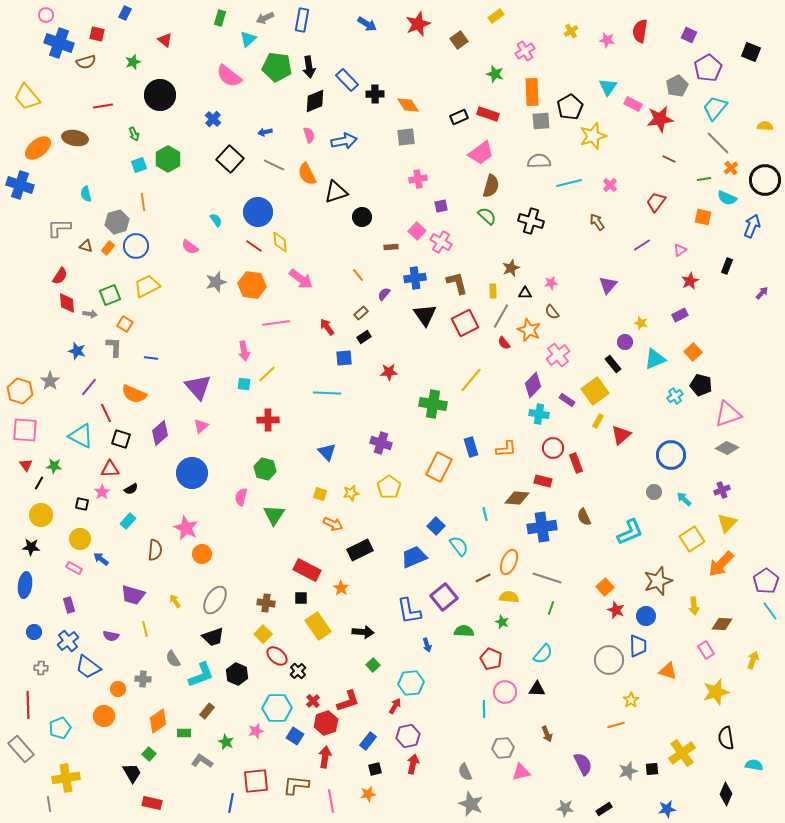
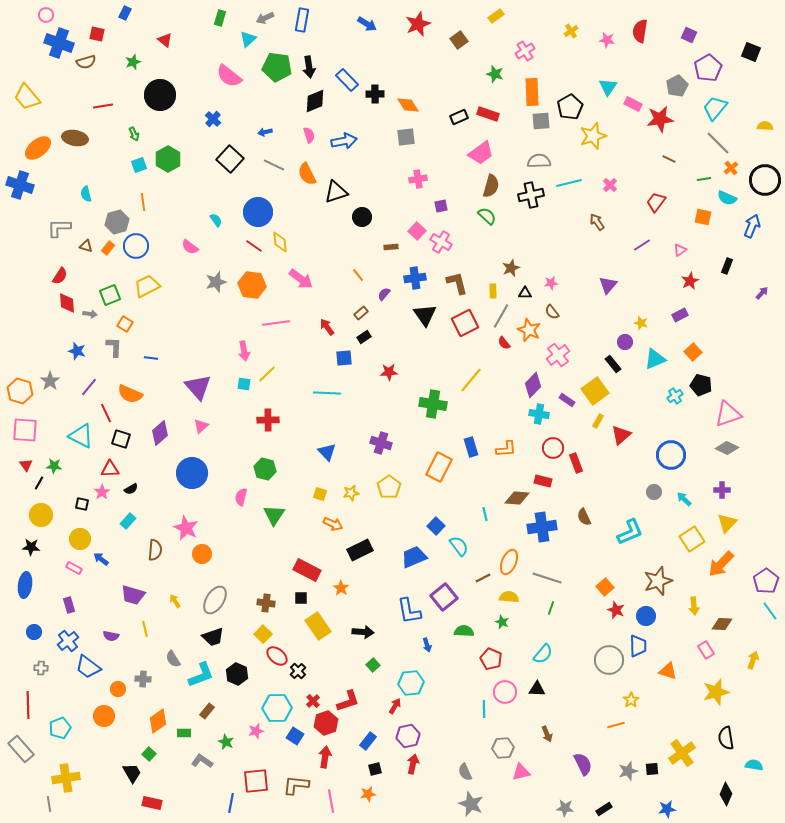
black cross at (531, 221): moved 26 px up; rotated 30 degrees counterclockwise
orange semicircle at (134, 394): moved 4 px left
purple cross at (722, 490): rotated 21 degrees clockwise
